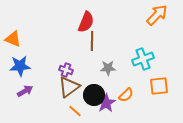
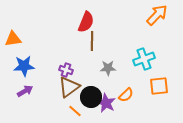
orange triangle: rotated 30 degrees counterclockwise
cyan cross: moved 1 px right
blue star: moved 4 px right
black circle: moved 3 px left, 2 px down
purple star: rotated 12 degrees counterclockwise
